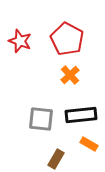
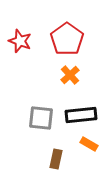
red pentagon: rotated 8 degrees clockwise
gray square: moved 1 px up
brown rectangle: rotated 18 degrees counterclockwise
